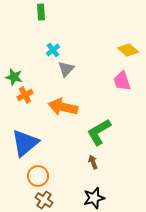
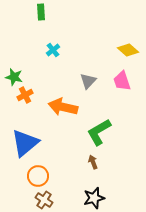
gray triangle: moved 22 px right, 12 px down
